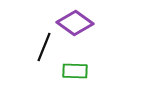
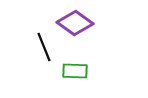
black line: rotated 44 degrees counterclockwise
